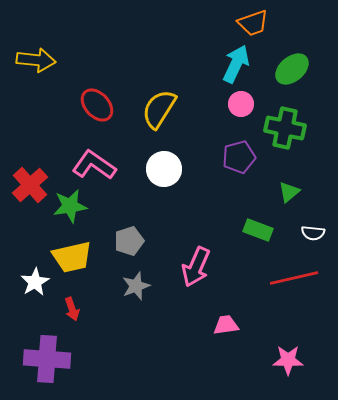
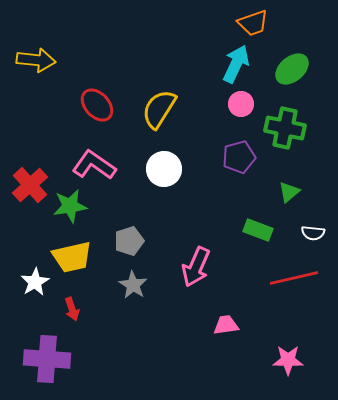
gray star: moved 3 px left, 1 px up; rotated 20 degrees counterclockwise
